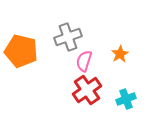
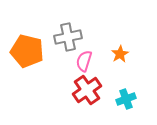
gray cross: rotated 8 degrees clockwise
orange pentagon: moved 6 px right
